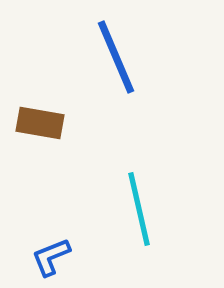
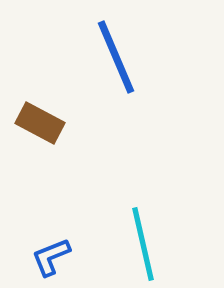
brown rectangle: rotated 18 degrees clockwise
cyan line: moved 4 px right, 35 px down
